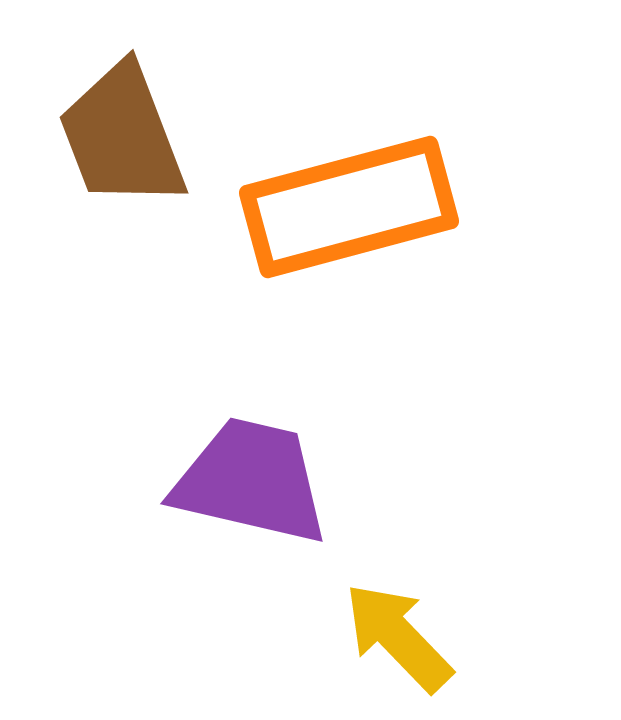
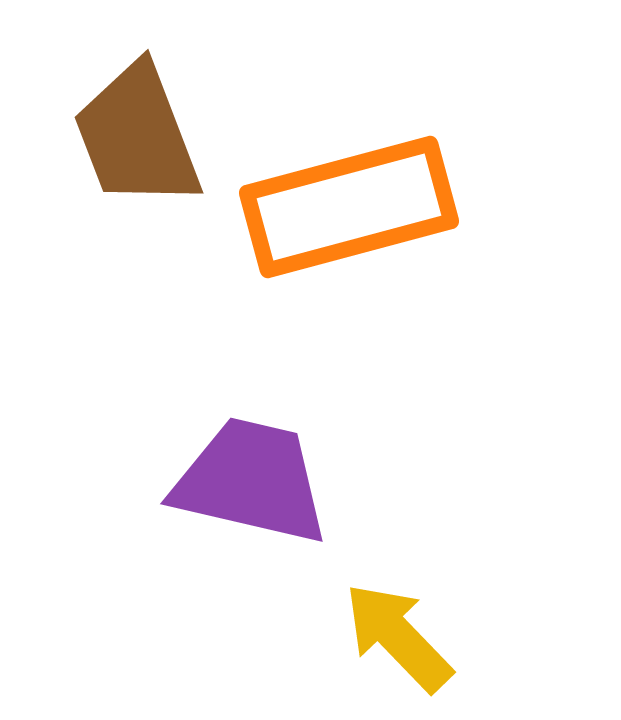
brown trapezoid: moved 15 px right
